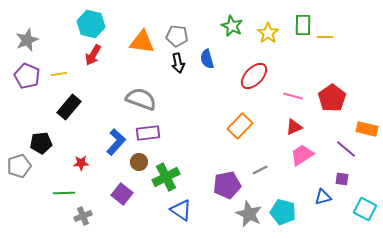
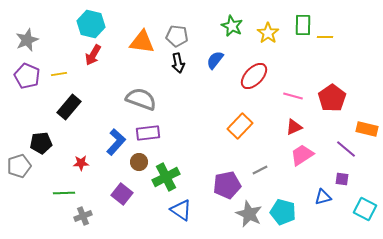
blue semicircle at (207, 59): moved 8 px right, 1 px down; rotated 54 degrees clockwise
